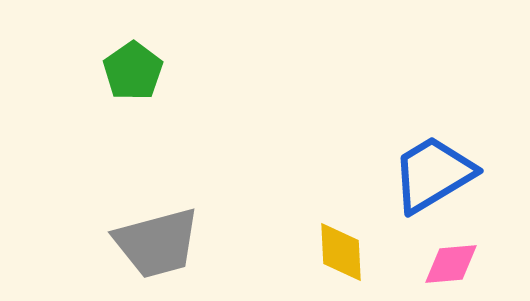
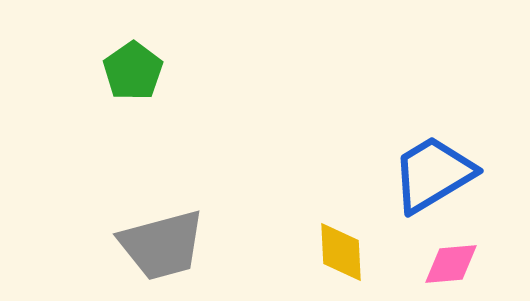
gray trapezoid: moved 5 px right, 2 px down
